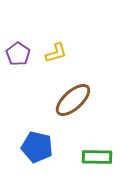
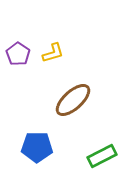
yellow L-shape: moved 3 px left
blue pentagon: rotated 12 degrees counterclockwise
green rectangle: moved 5 px right, 1 px up; rotated 28 degrees counterclockwise
